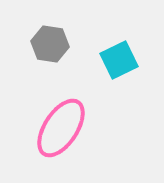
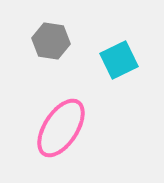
gray hexagon: moved 1 px right, 3 px up
